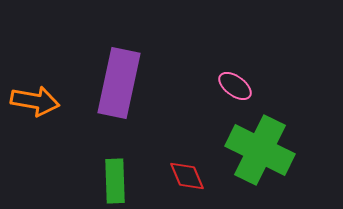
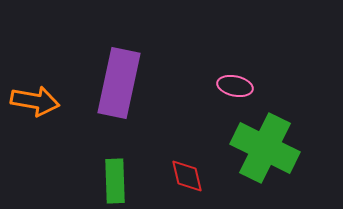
pink ellipse: rotated 24 degrees counterclockwise
green cross: moved 5 px right, 2 px up
red diamond: rotated 9 degrees clockwise
